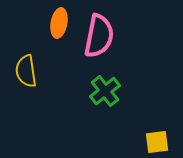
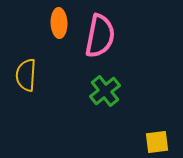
orange ellipse: rotated 12 degrees counterclockwise
pink semicircle: moved 1 px right
yellow semicircle: moved 4 px down; rotated 12 degrees clockwise
